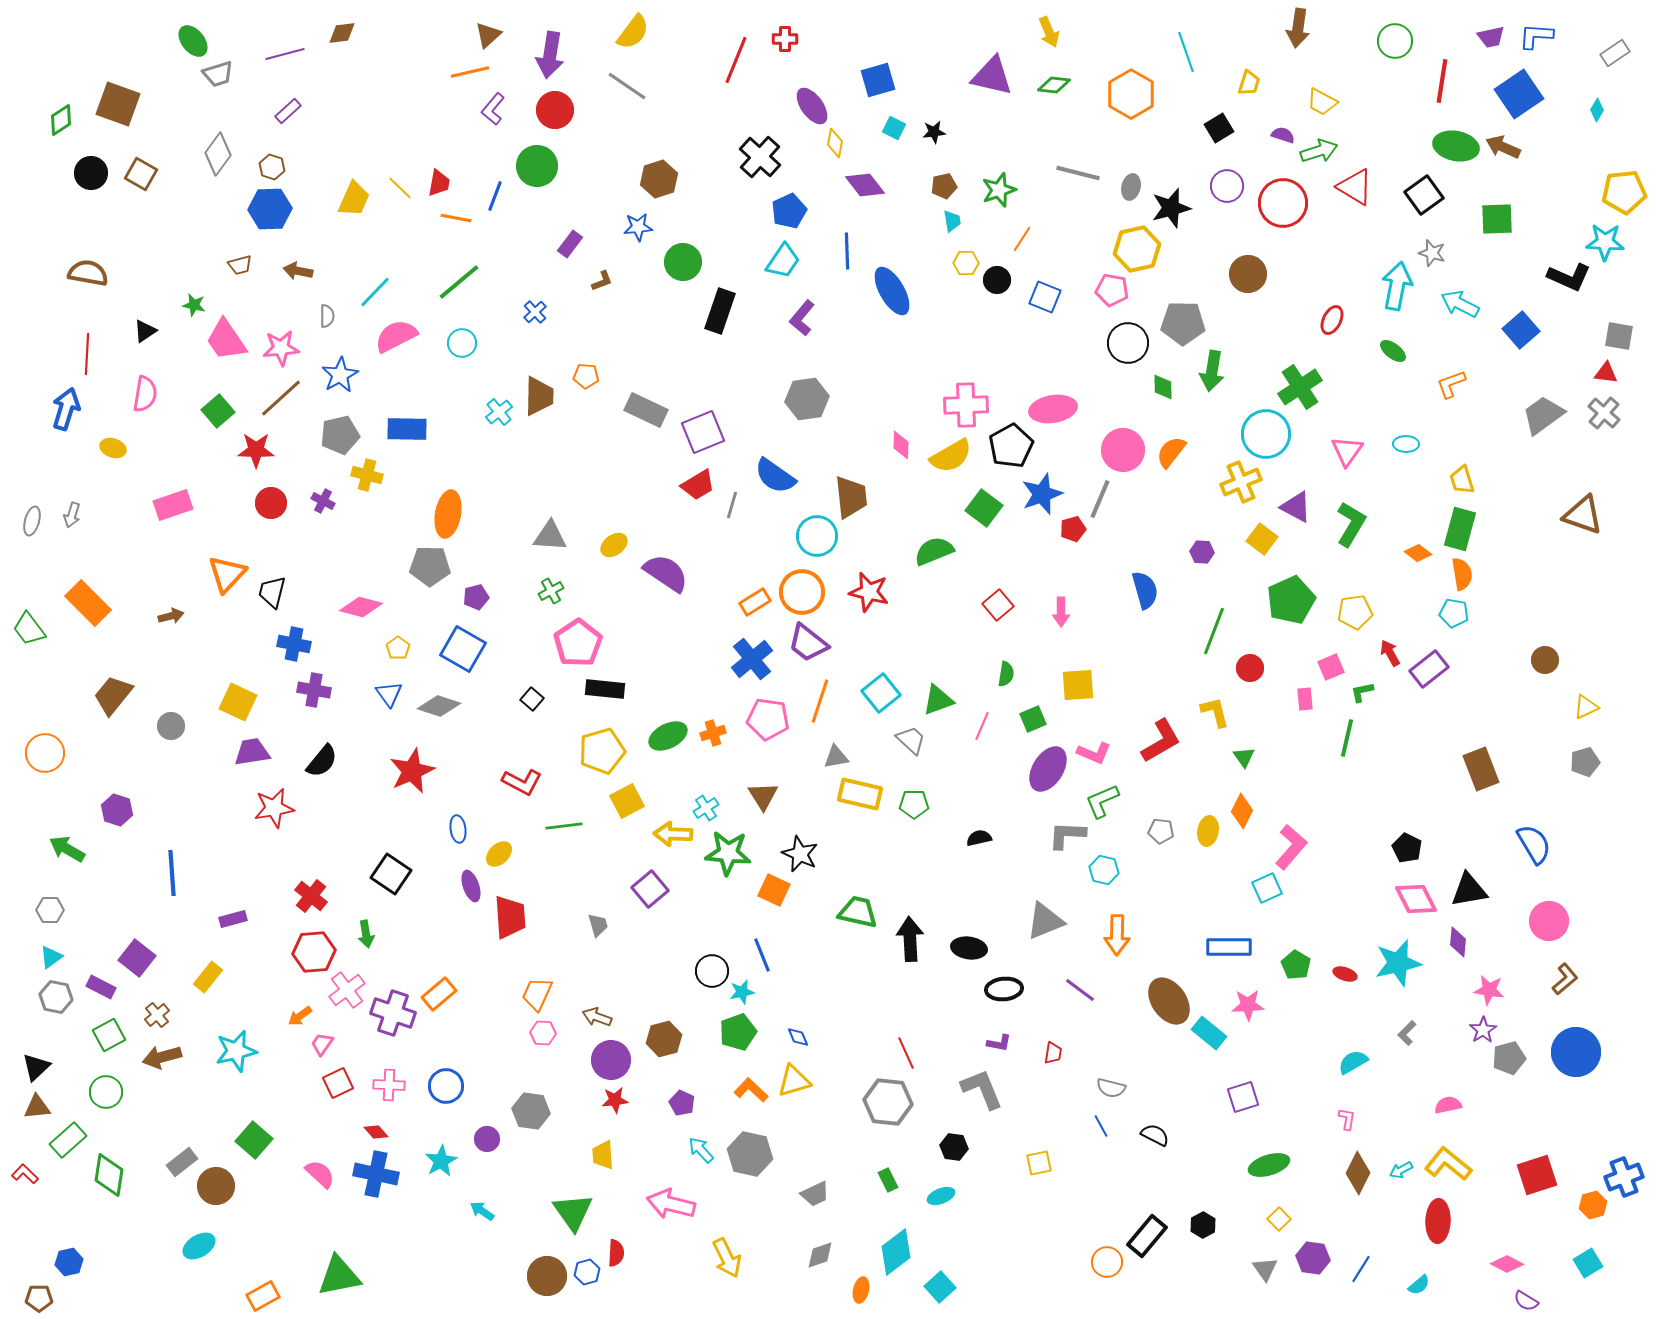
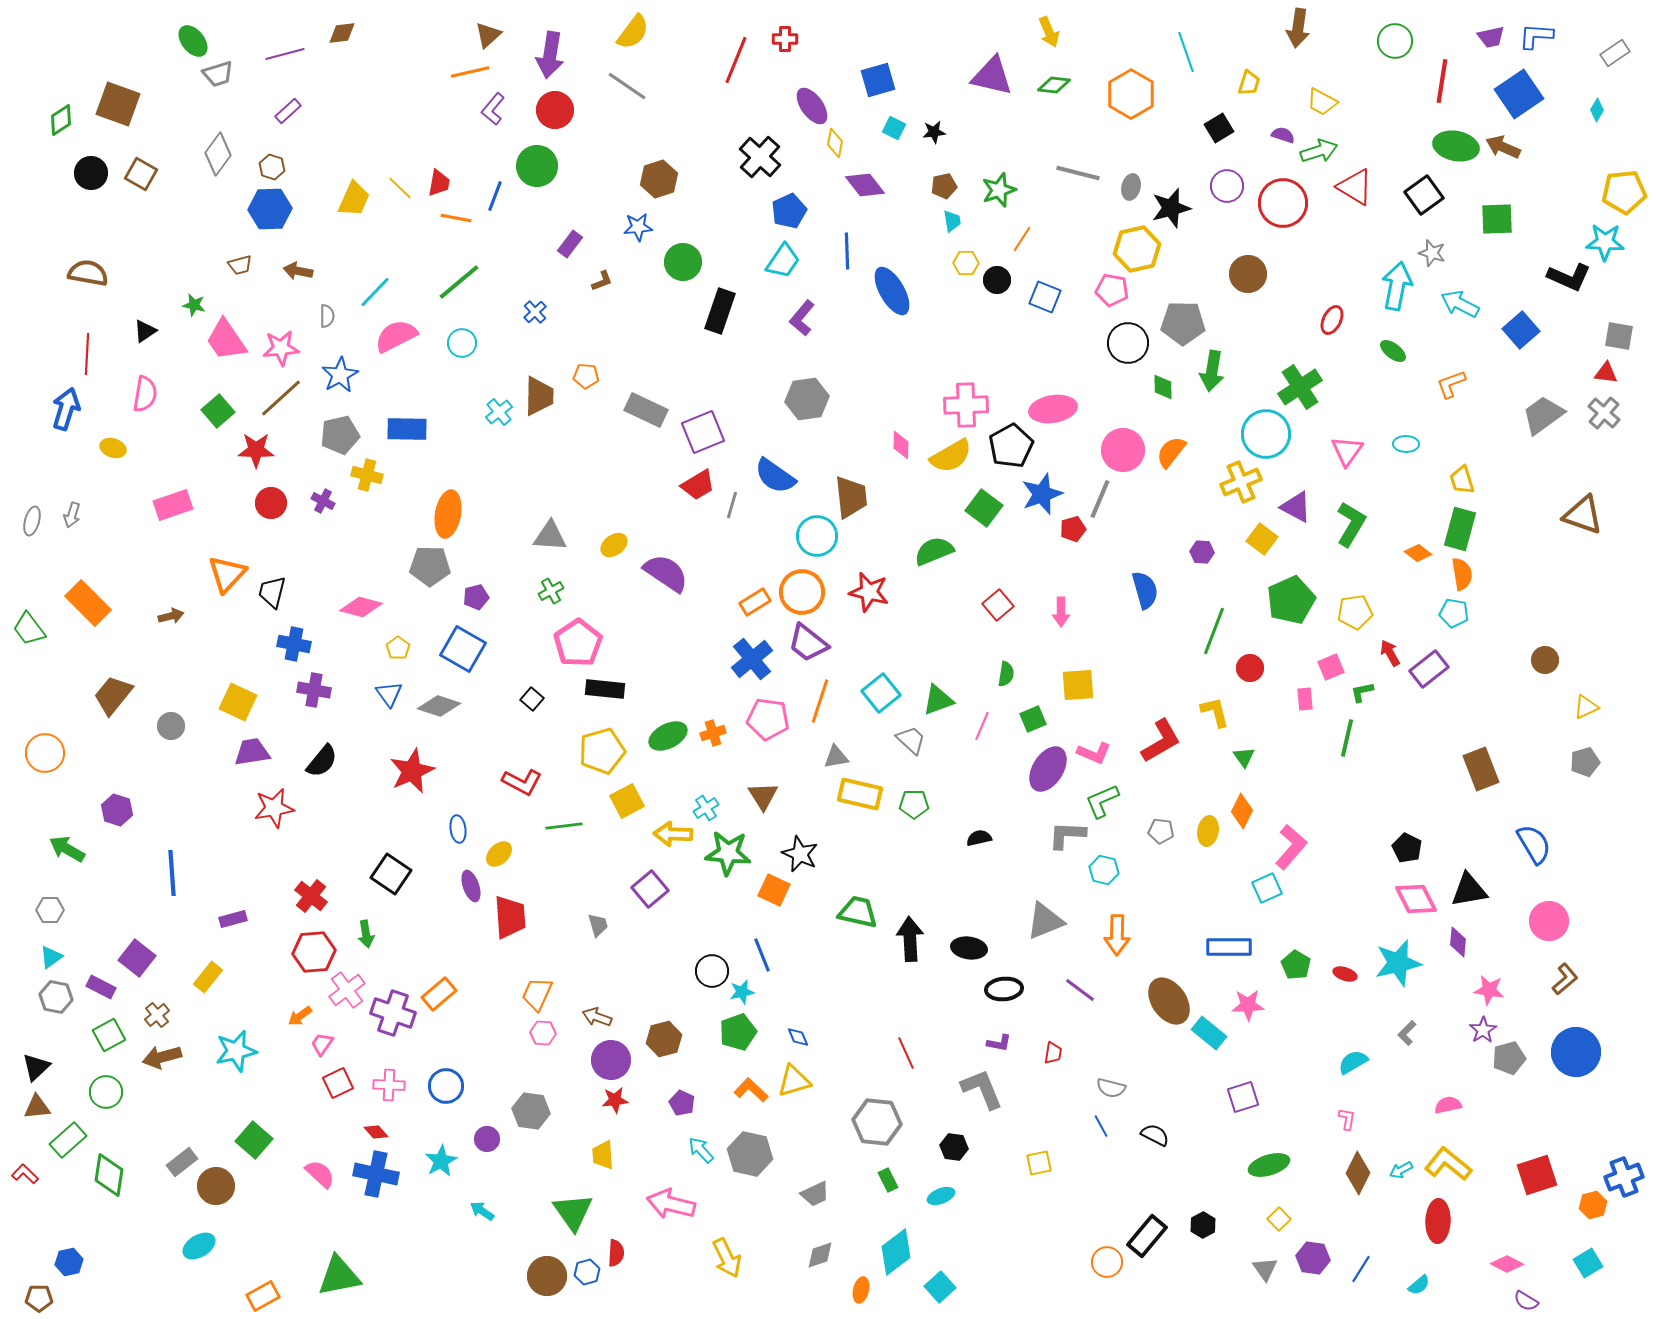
gray hexagon at (888, 1102): moved 11 px left, 20 px down
